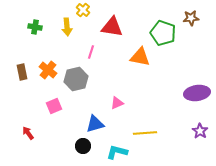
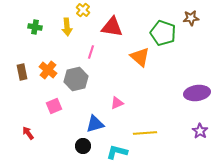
orange triangle: rotated 30 degrees clockwise
